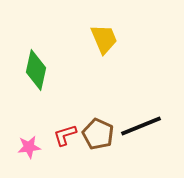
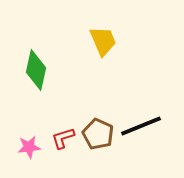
yellow trapezoid: moved 1 px left, 2 px down
red L-shape: moved 2 px left, 3 px down
